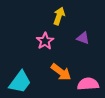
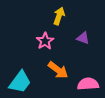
orange arrow: moved 3 px left, 2 px up
